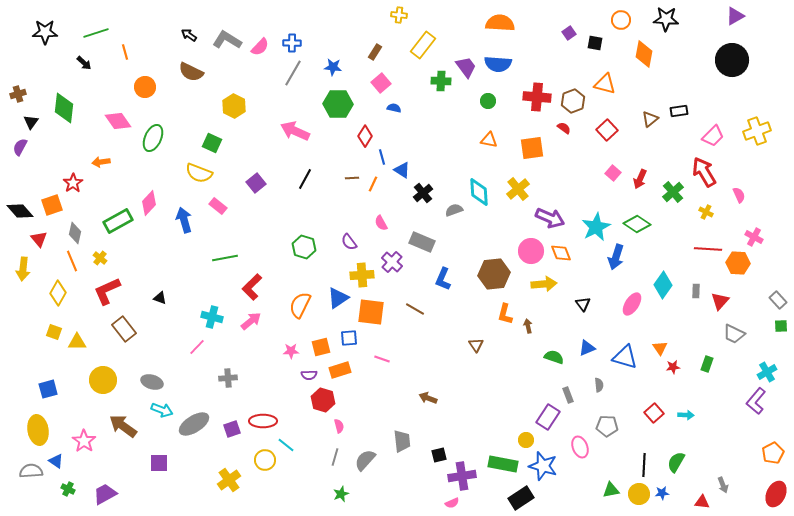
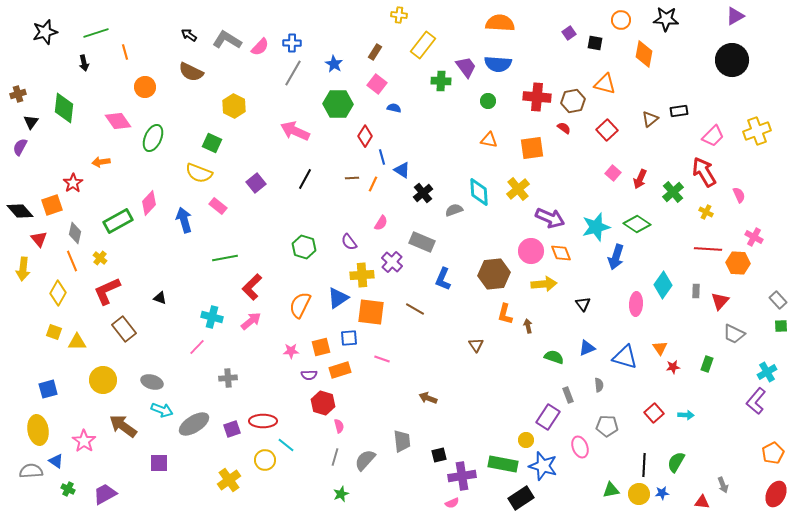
black star at (45, 32): rotated 15 degrees counterclockwise
black arrow at (84, 63): rotated 35 degrees clockwise
blue star at (333, 67): moved 1 px right, 3 px up; rotated 24 degrees clockwise
pink square at (381, 83): moved 4 px left, 1 px down; rotated 12 degrees counterclockwise
brown hexagon at (573, 101): rotated 10 degrees clockwise
pink semicircle at (381, 223): rotated 119 degrees counterclockwise
cyan star at (596, 227): rotated 12 degrees clockwise
pink ellipse at (632, 304): moved 4 px right; rotated 30 degrees counterclockwise
red hexagon at (323, 400): moved 3 px down
